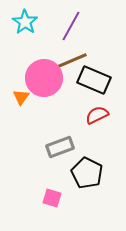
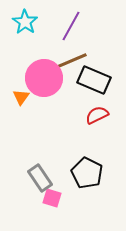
gray rectangle: moved 20 px left, 31 px down; rotated 76 degrees clockwise
